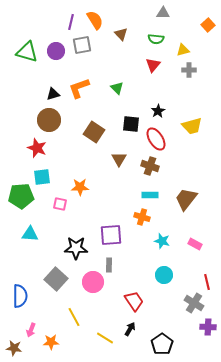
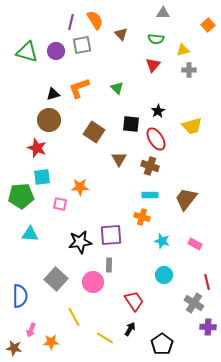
black star at (76, 248): moved 4 px right, 6 px up; rotated 10 degrees counterclockwise
